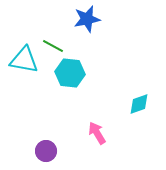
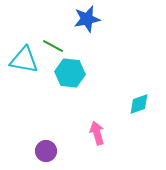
pink arrow: rotated 15 degrees clockwise
